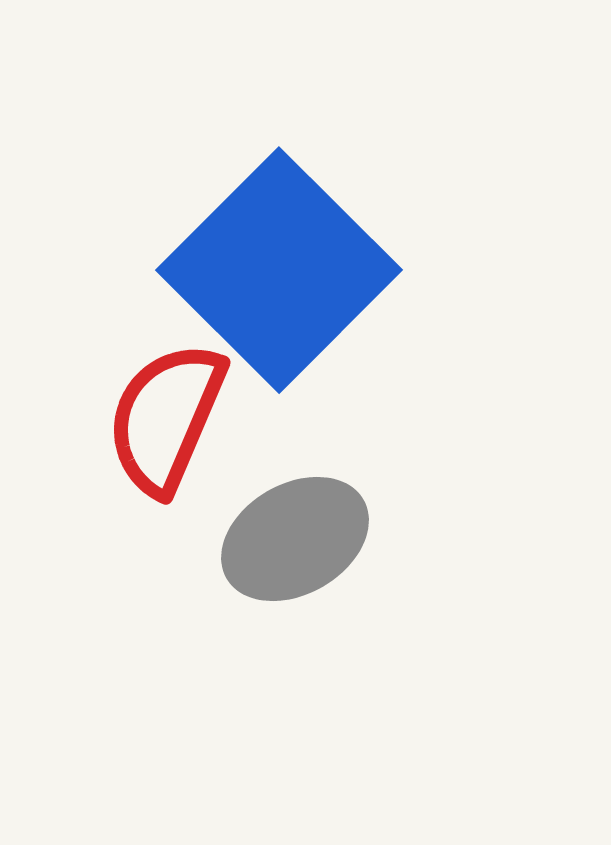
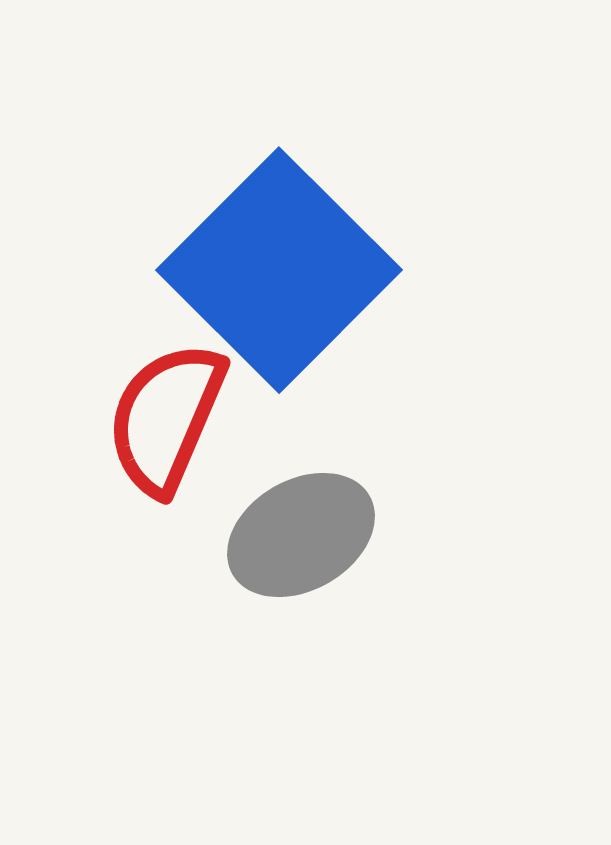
gray ellipse: moved 6 px right, 4 px up
